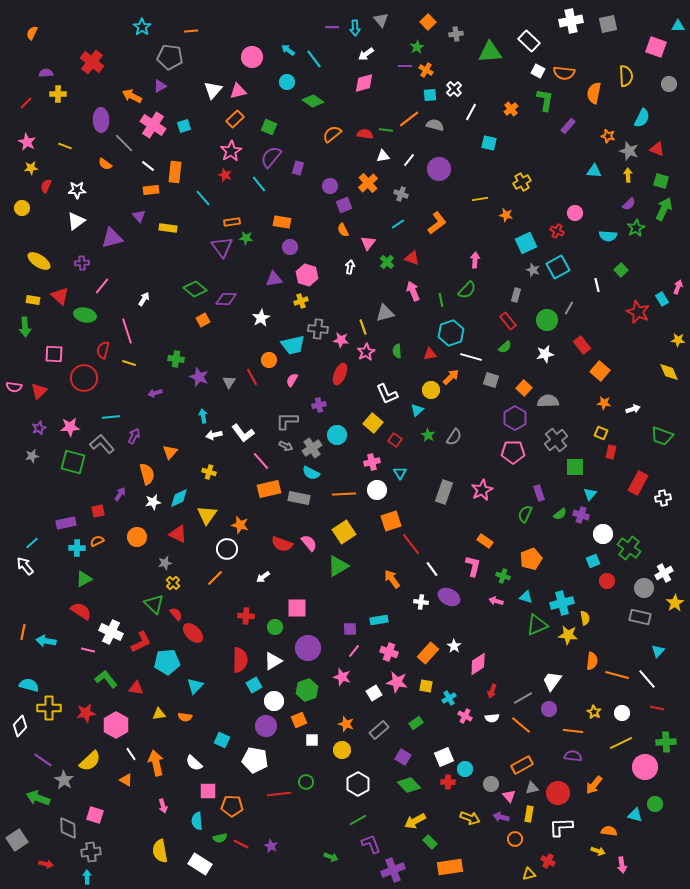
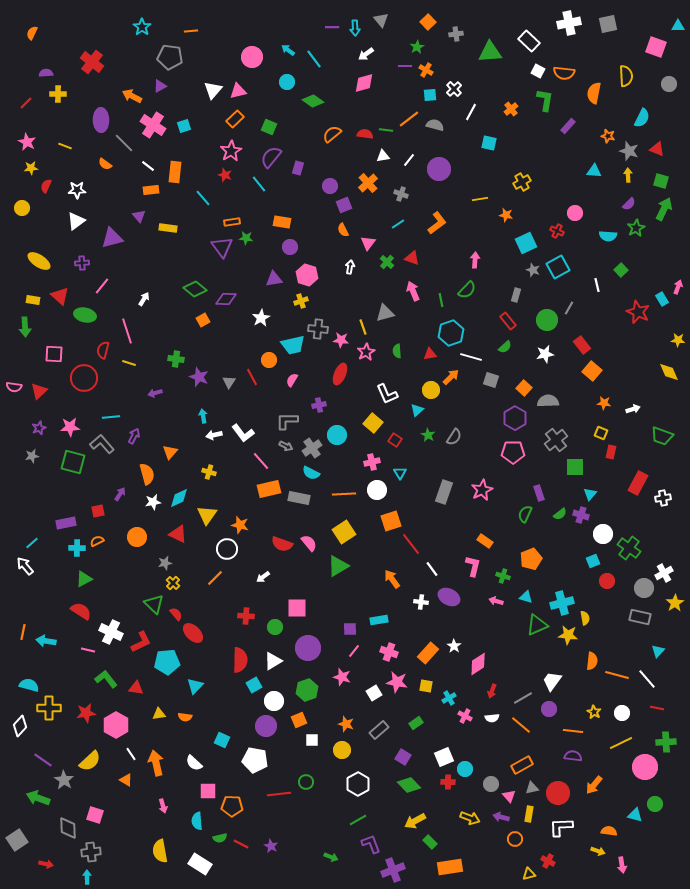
white cross at (571, 21): moved 2 px left, 2 px down
orange square at (600, 371): moved 8 px left
